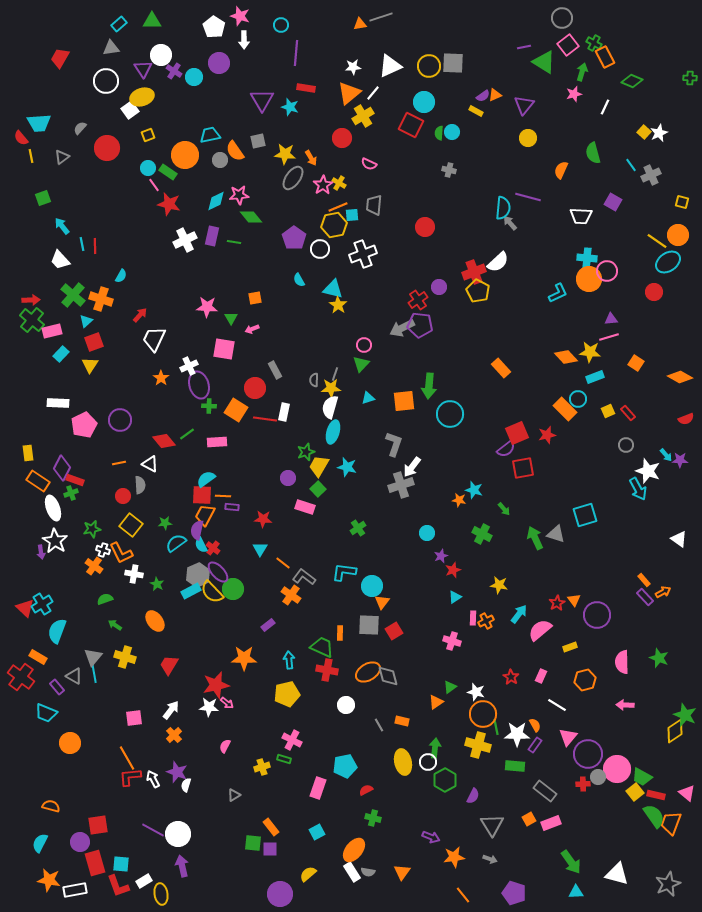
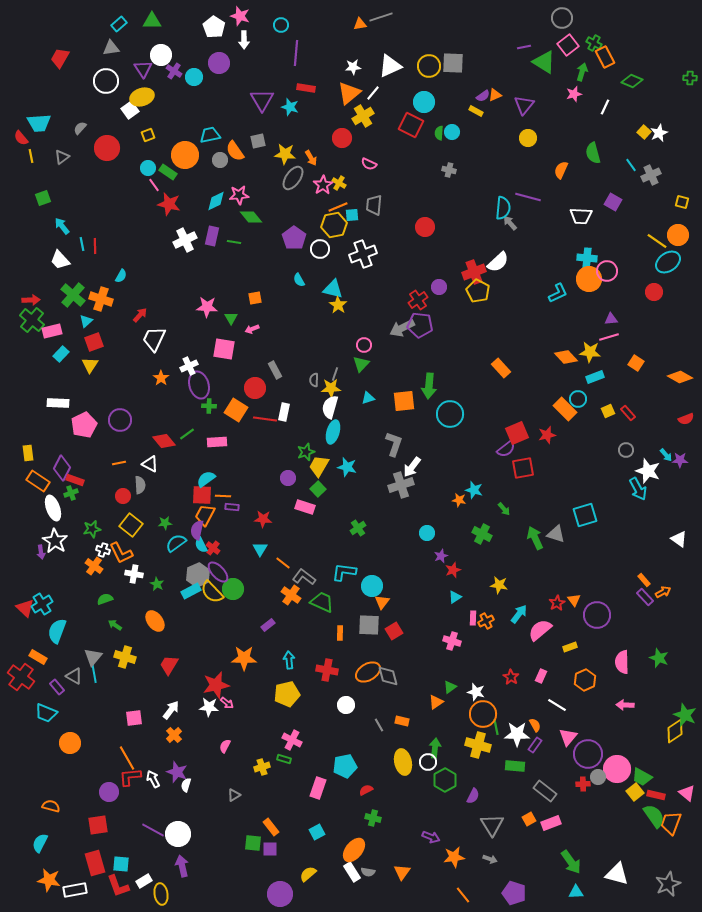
gray circle at (626, 445): moved 5 px down
green trapezoid at (322, 647): moved 45 px up
orange hexagon at (585, 680): rotated 10 degrees counterclockwise
purple circle at (80, 842): moved 29 px right, 50 px up
